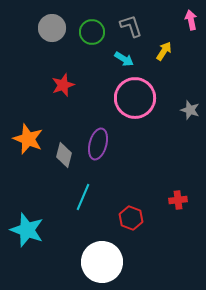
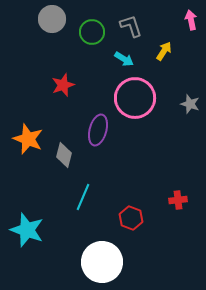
gray circle: moved 9 px up
gray star: moved 6 px up
purple ellipse: moved 14 px up
